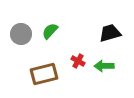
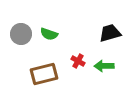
green semicircle: moved 1 px left, 3 px down; rotated 114 degrees counterclockwise
